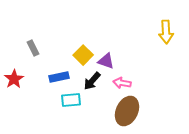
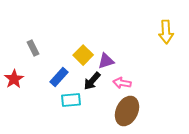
purple triangle: rotated 36 degrees counterclockwise
blue rectangle: rotated 36 degrees counterclockwise
